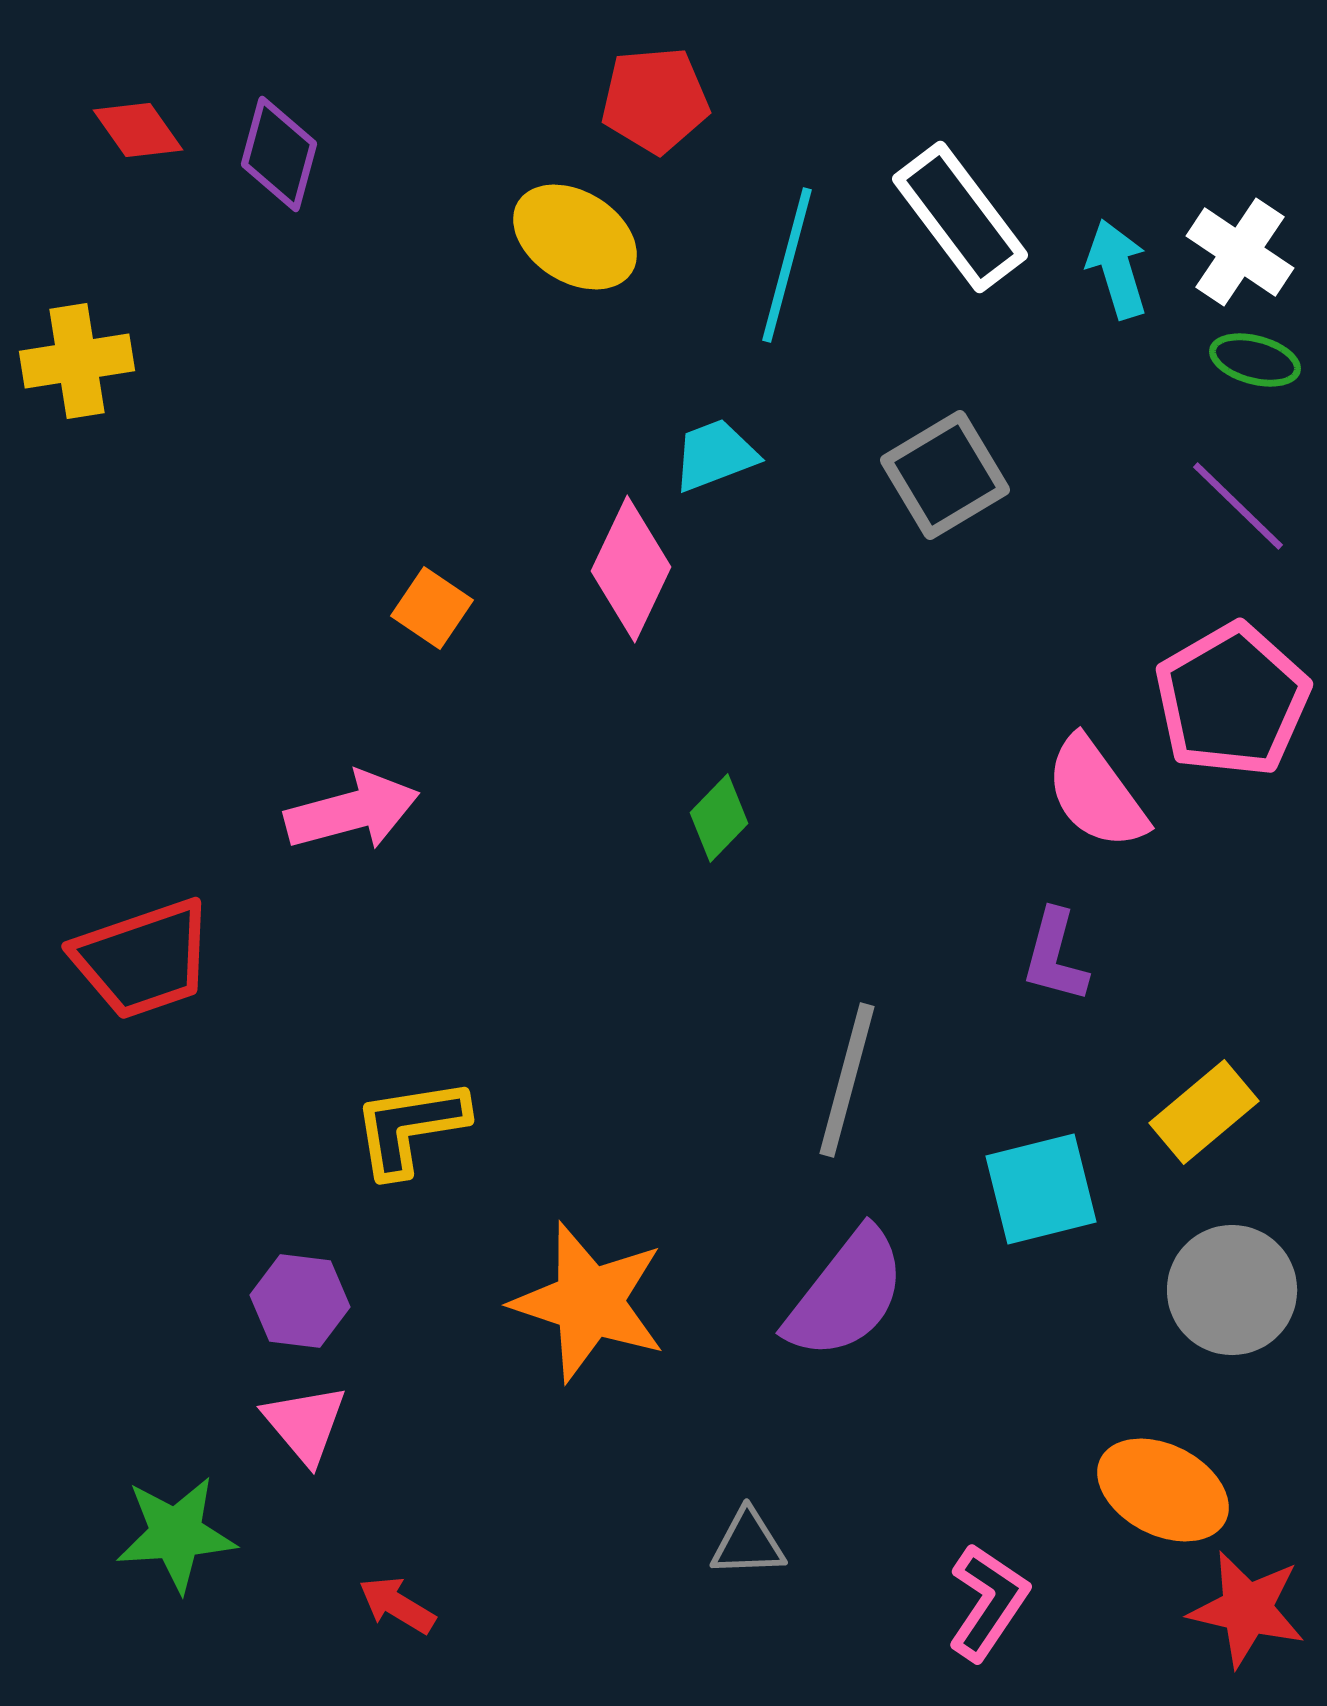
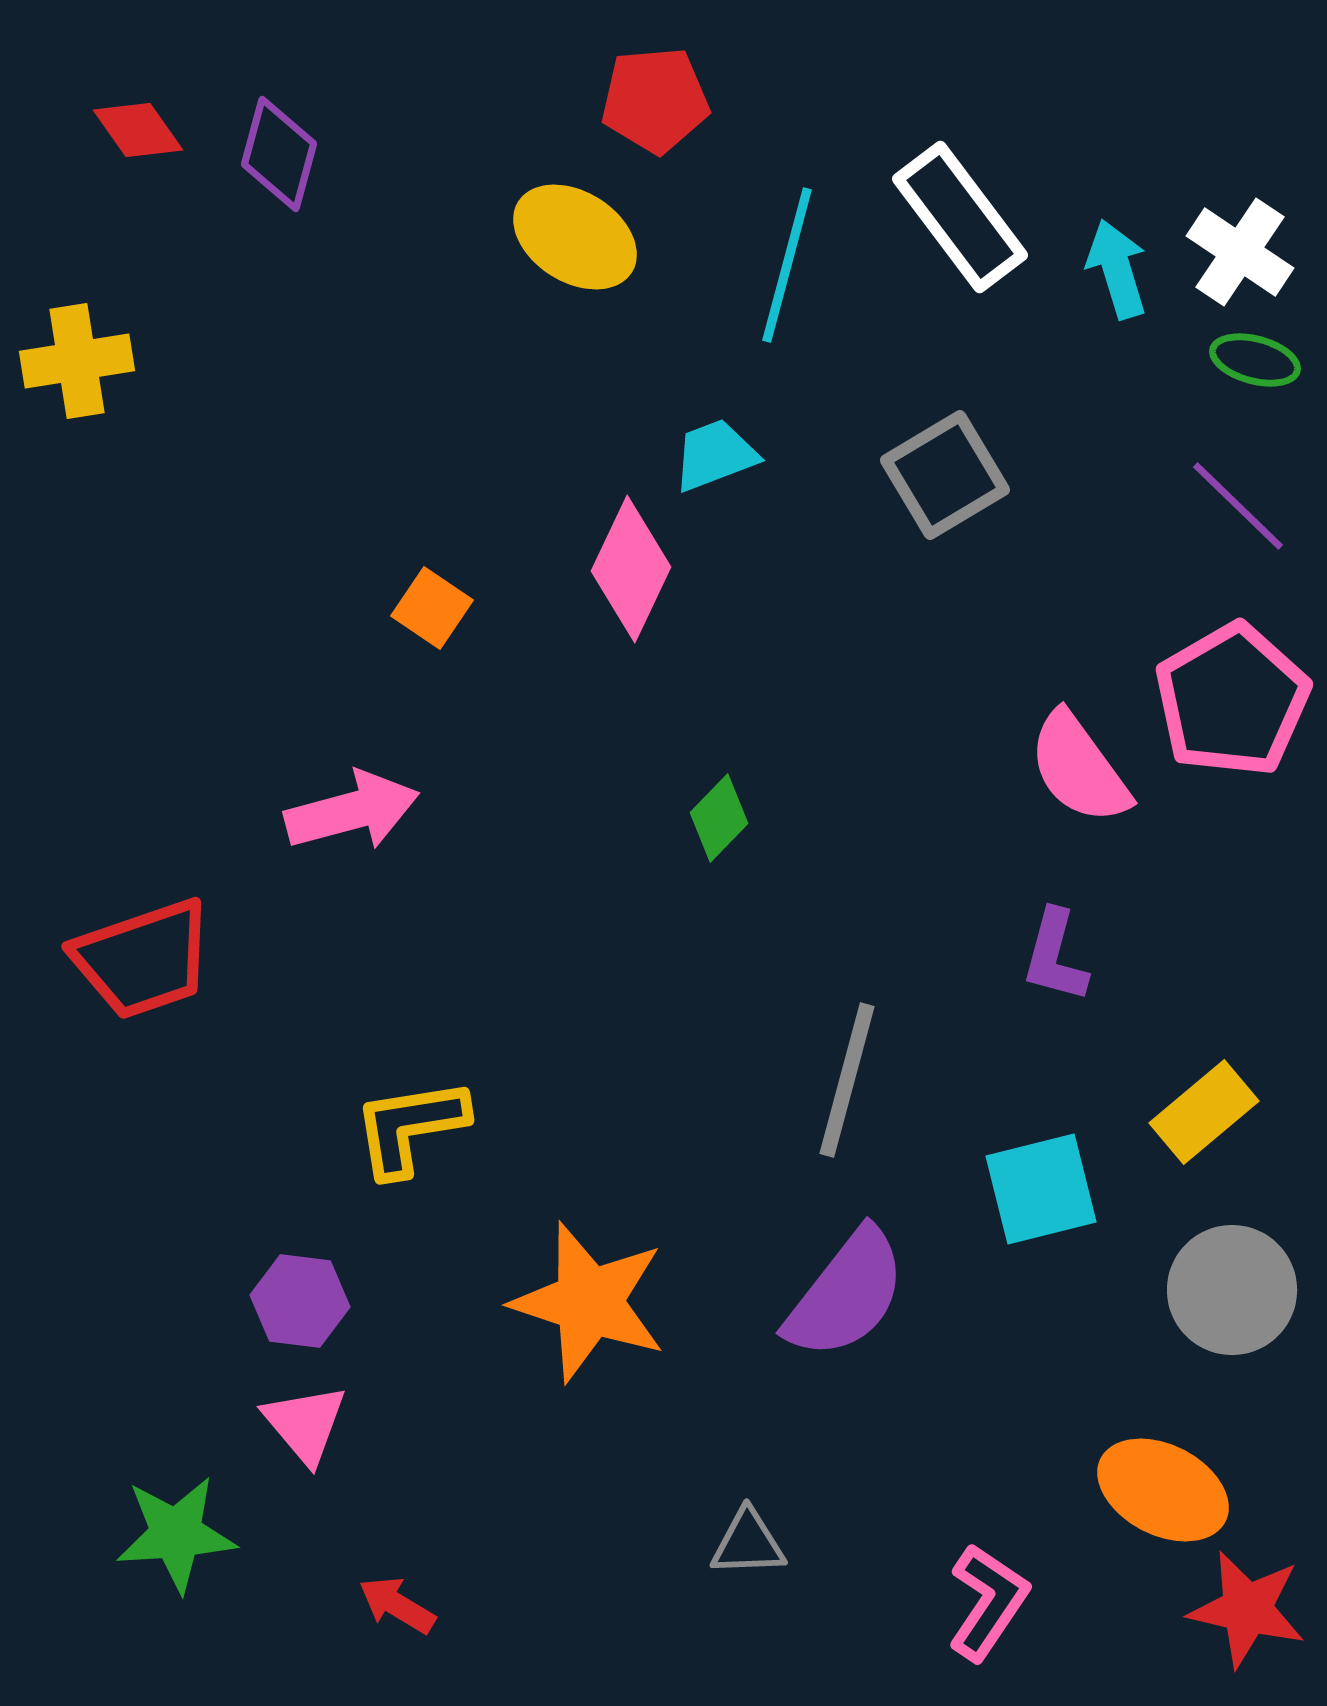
pink semicircle: moved 17 px left, 25 px up
